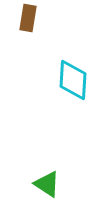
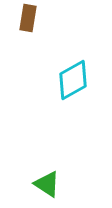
cyan diamond: rotated 57 degrees clockwise
